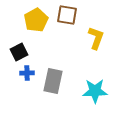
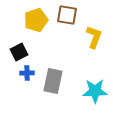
yellow pentagon: rotated 10 degrees clockwise
yellow L-shape: moved 2 px left, 1 px up
